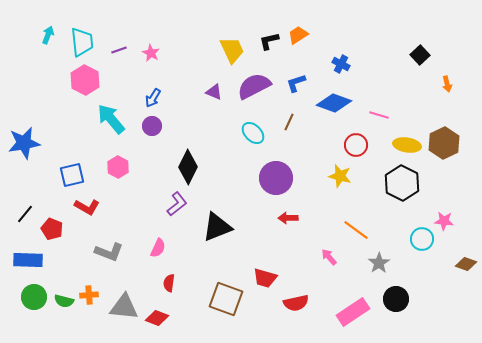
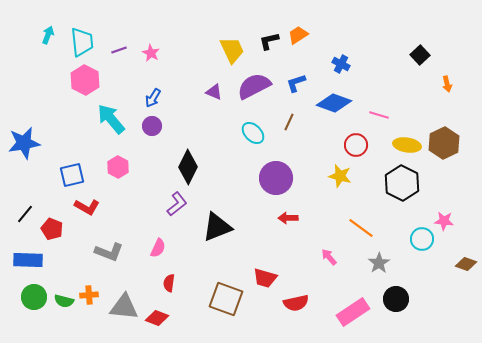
orange line at (356, 230): moved 5 px right, 2 px up
